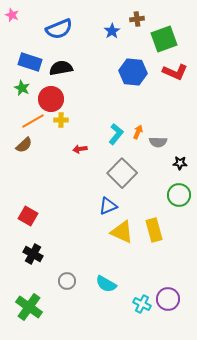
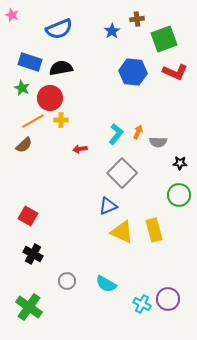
red circle: moved 1 px left, 1 px up
